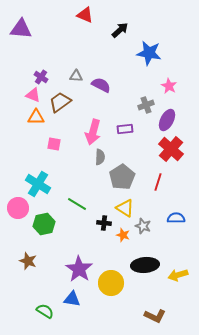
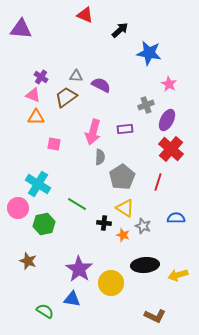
pink star: moved 2 px up
brown trapezoid: moved 6 px right, 5 px up
